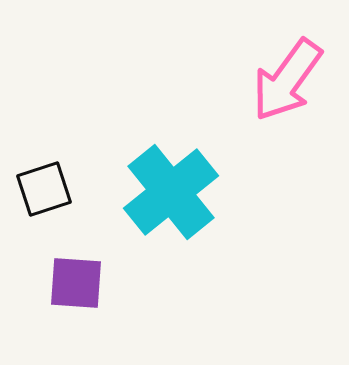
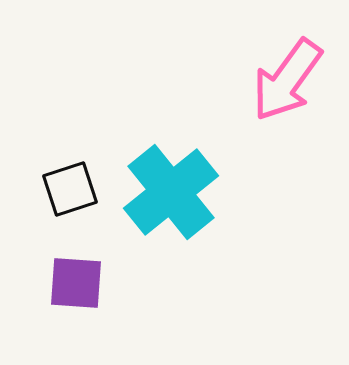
black square: moved 26 px right
